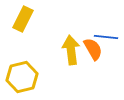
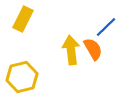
blue line: moved 10 px up; rotated 50 degrees counterclockwise
